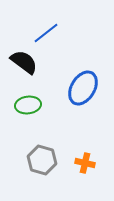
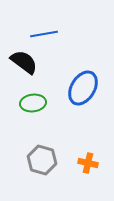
blue line: moved 2 px left, 1 px down; rotated 28 degrees clockwise
green ellipse: moved 5 px right, 2 px up
orange cross: moved 3 px right
